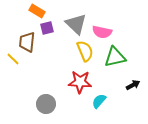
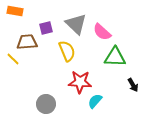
orange rectangle: moved 22 px left; rotated 21 degrees counterclockwise
purple square: moved 1 px left
pink semicircle: rotated 30 degrees clockwise
brown trapezoid: rotated 80 degrees clockwise
yellow semicircle: moved 18 px left
green triangle: rotated 15 degrees clockwise
black arrow: rotated 88 degrees clockwise
cyan semicircle: moved 4 px left
